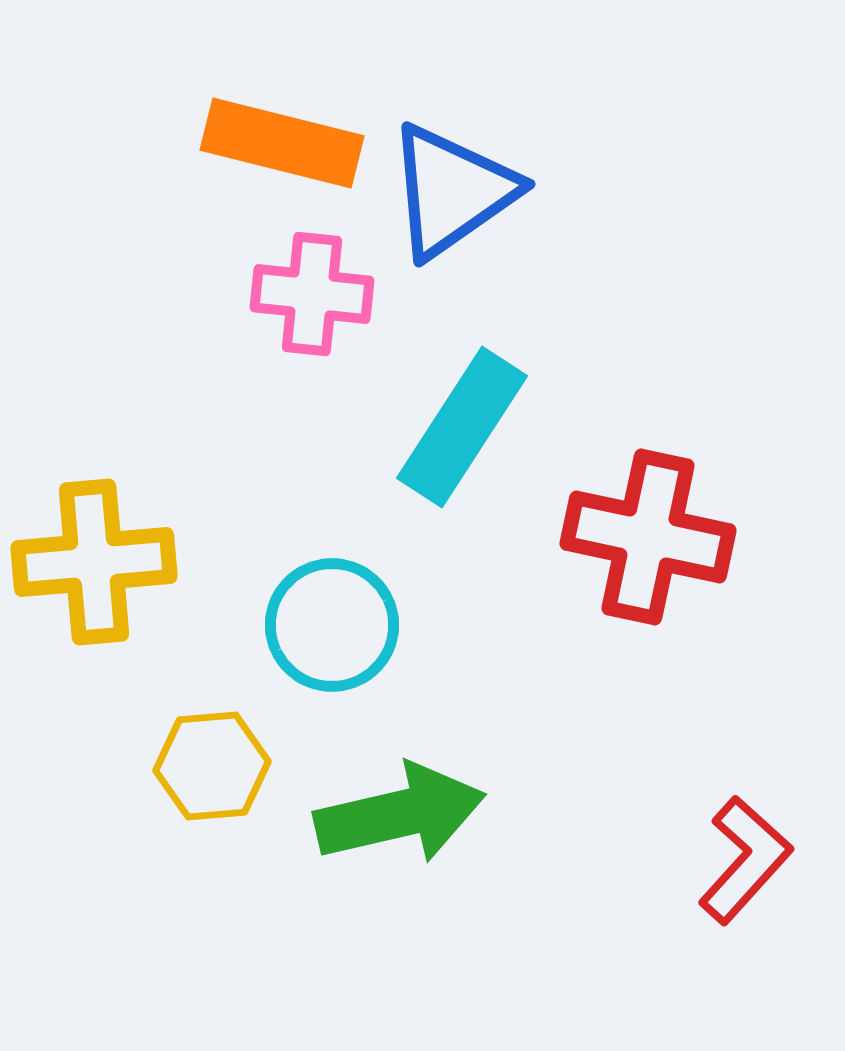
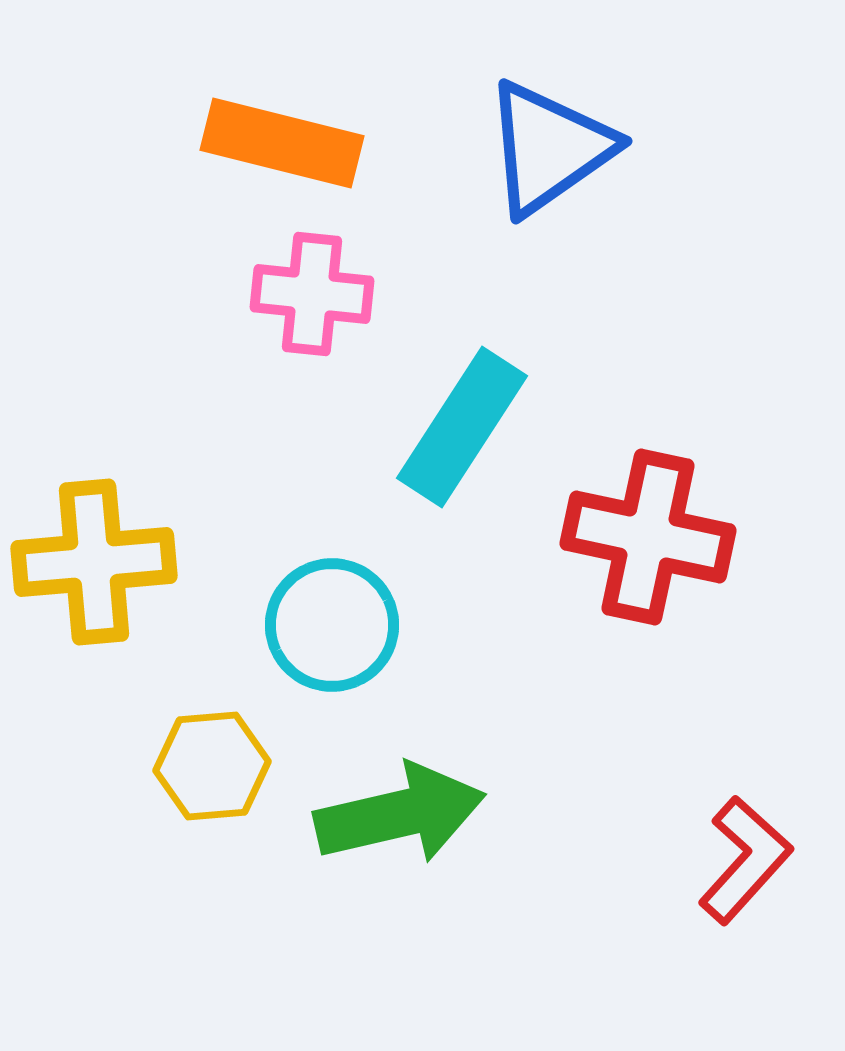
blue triangle: moved 97 px right, 43 px up
